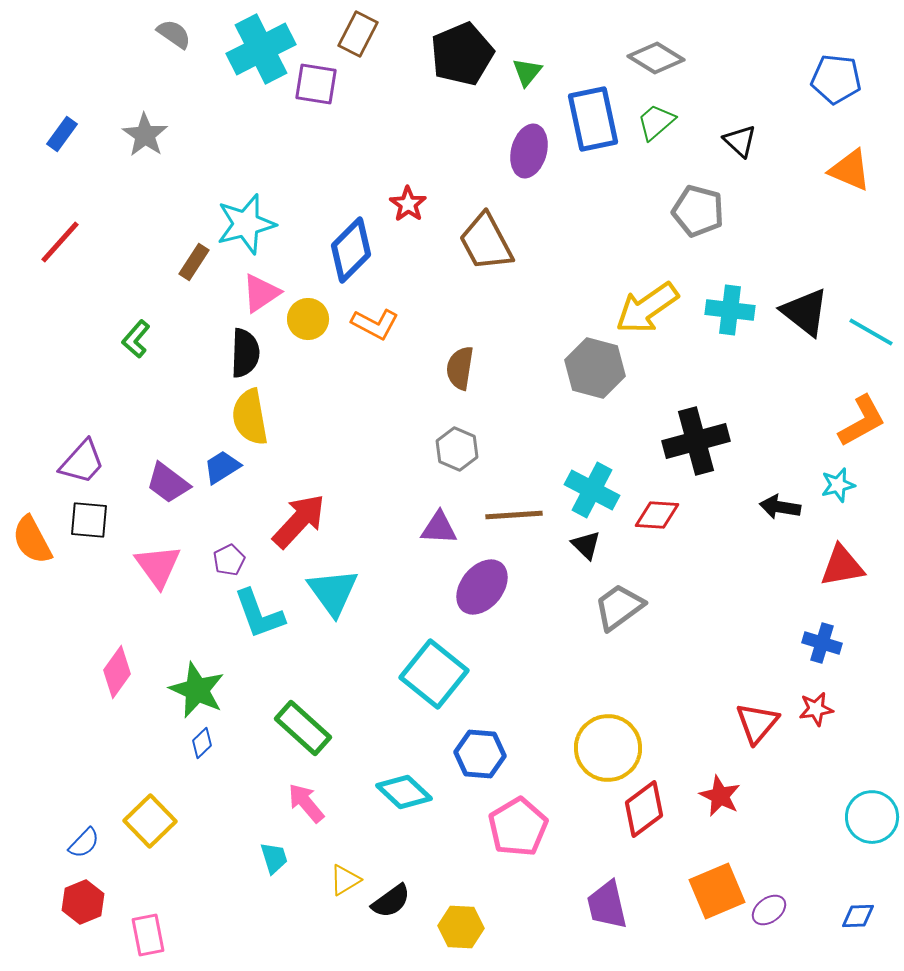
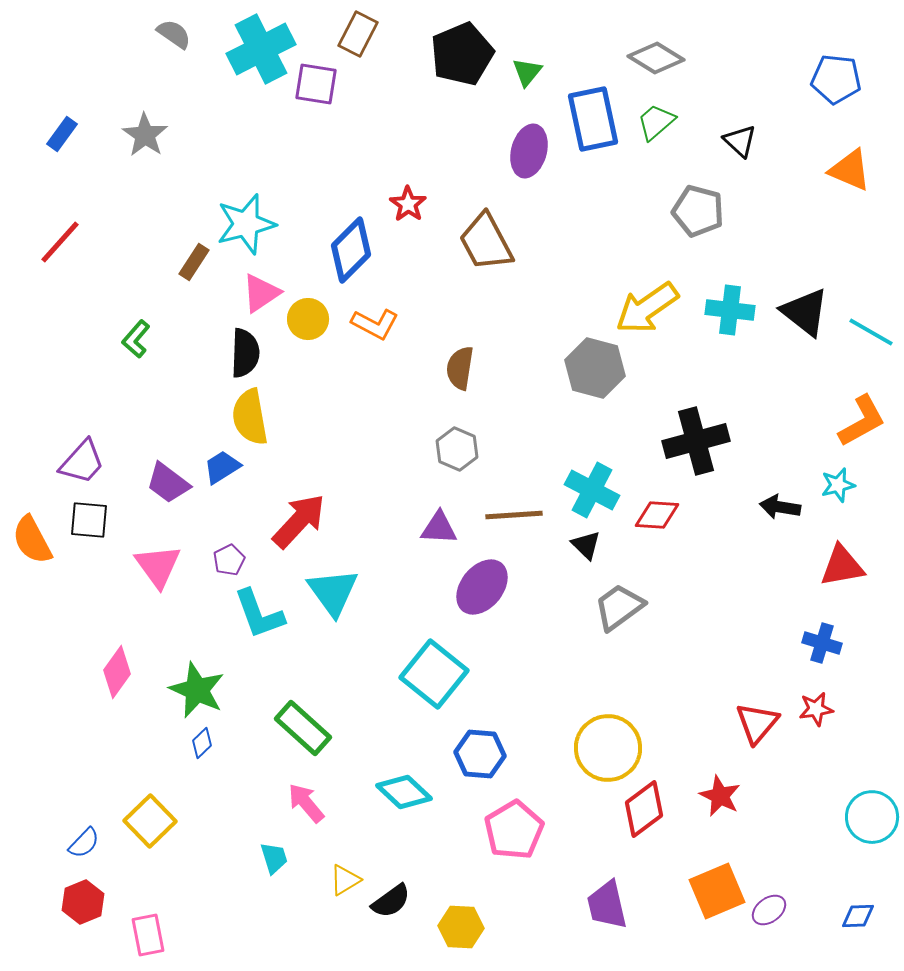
pink pentagon at (518, 827): moved 4 px left, 3 px down
